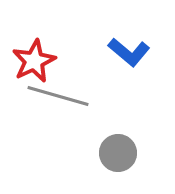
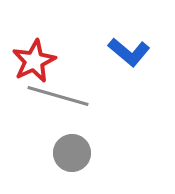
gray circle: moved 46 px left
